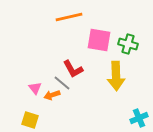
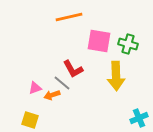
pink square: moved 1 px down
pink triangle: rotated 48 degrees clockwise
